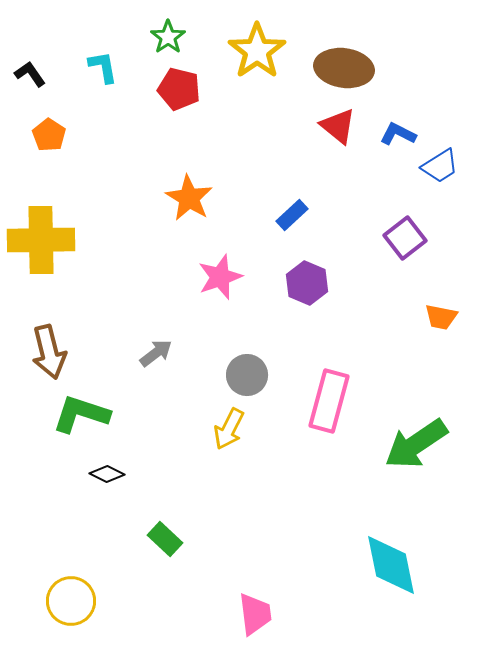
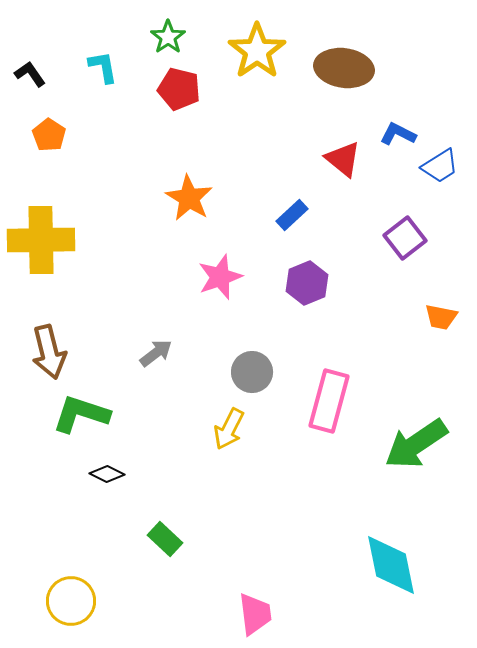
red triangle: moved 5 px right, 33 px down
purple hexagon: rotated 15 degrees clockwise
gray circle: moved 5 px right, 3 px up
